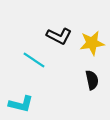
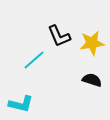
black L-shape: rotated 40 degrees clockwise
cyan line: rotated 75 degrees counterclockwise
black semicircle: rotated 60 degrees counterclockwise
